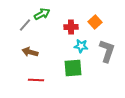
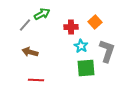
cyan star: rotated 24 degrees clockwise
green square: moved 13 px right
